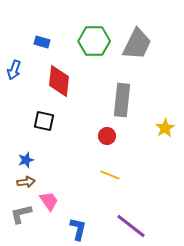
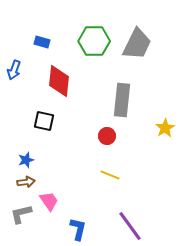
purple line: moved 1 px left; rotated 16 degrees clockwise
